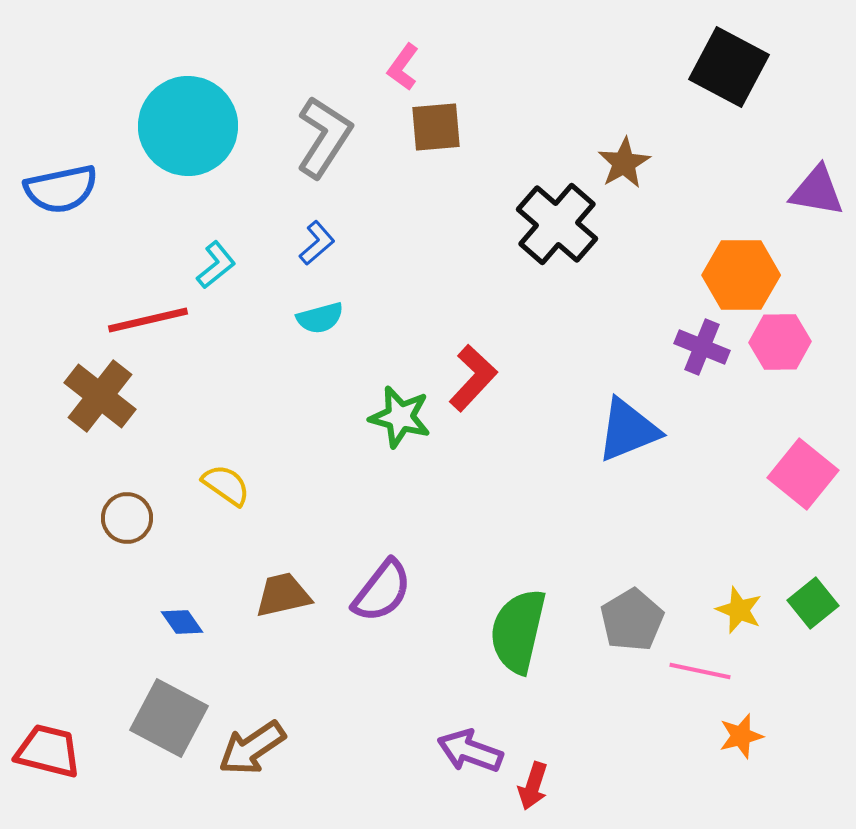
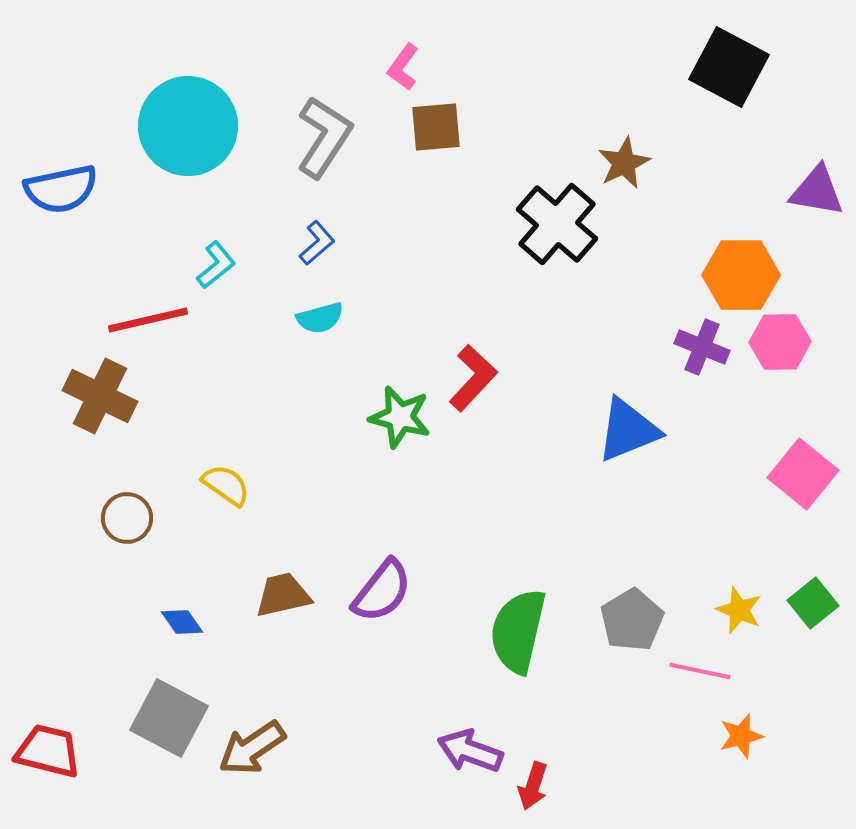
brown star: rotated 4 degrees clockwise
brown cross: rotated 12 degrees counterclockwise
